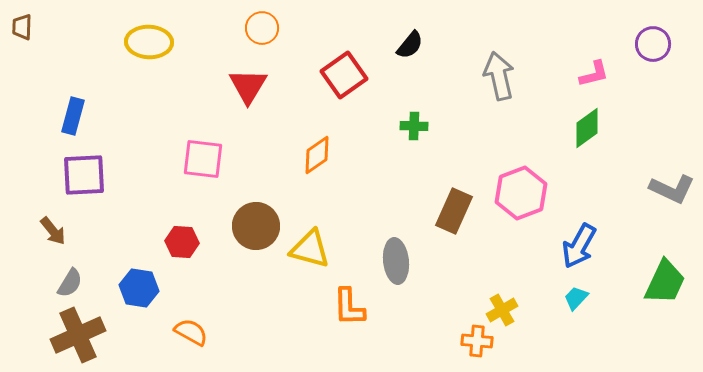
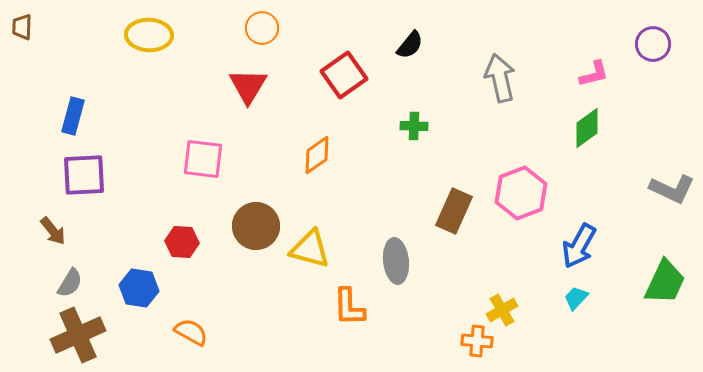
yellow ellipse: moved 7 px up
gray arrow: moved 1 px right, 2 px down
